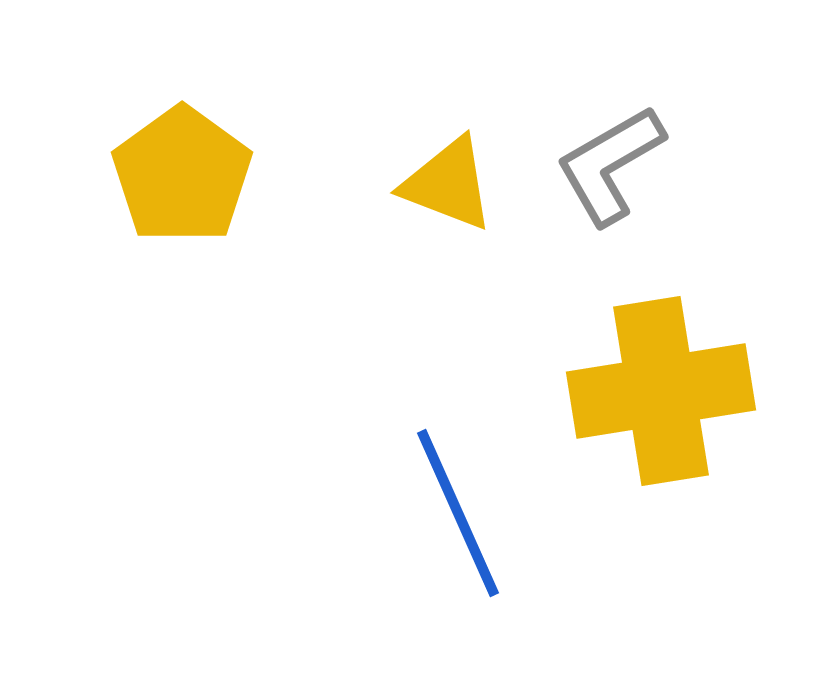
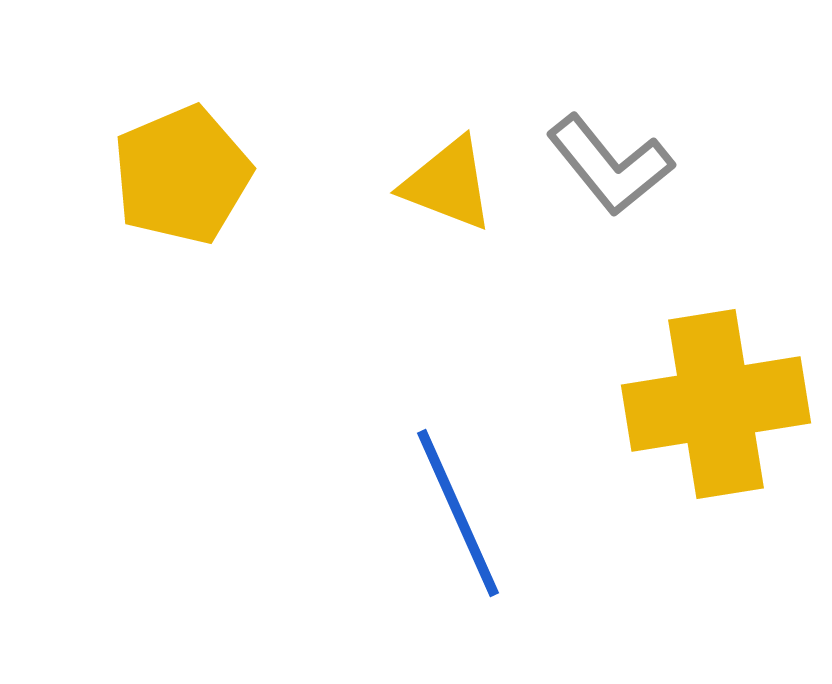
gray L-shape: rotated 99 degrees counterclockwise
yellow pentagon: rotated 13 degrees clockwise
yellow cross: moved 55 px right, 13 px down
